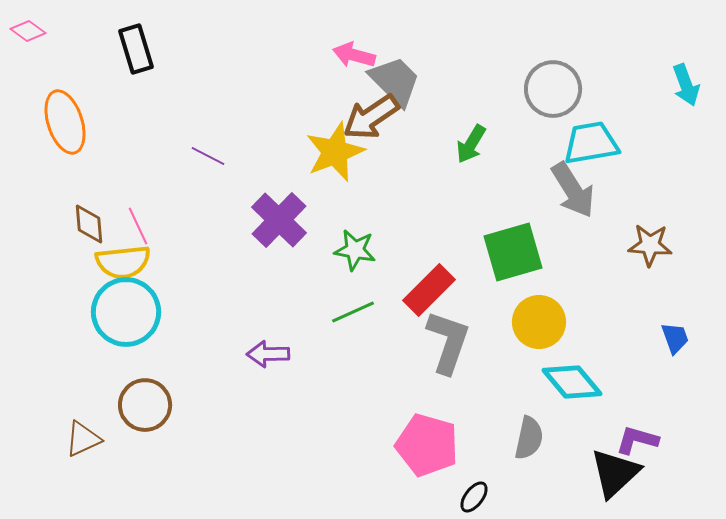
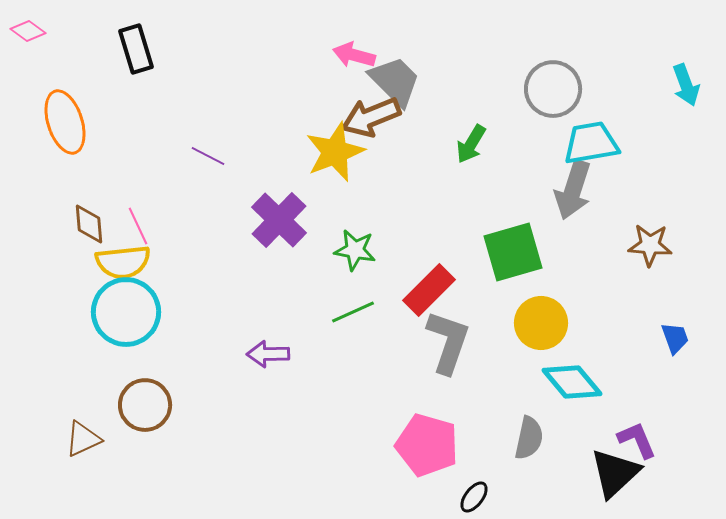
brown arrow: rotated 12 degrees clockwise
gray arrow: rotated 50 degrees clockwise
yellow circle: moved 2 px right, 1 px down
purple L-shape: rotated 51 degrees clockwise
